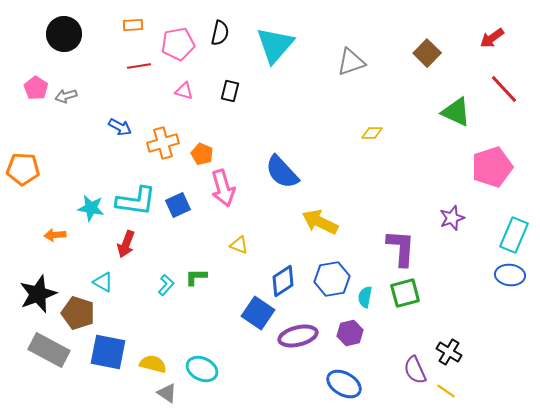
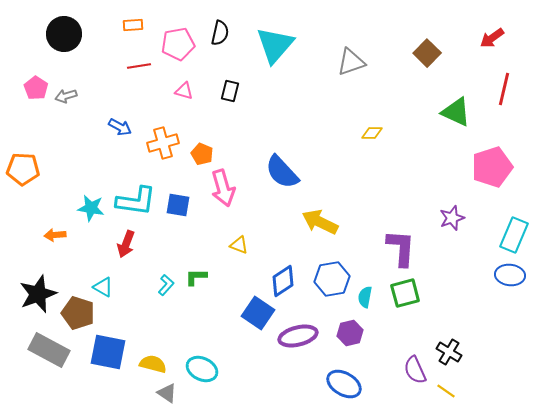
red line at (504, 89): rotated 56 degrees clockwise
blue square at (178, 205): rotated 35 degrees clockwise
cyan triangle at (103, 282): moved 5 px down
